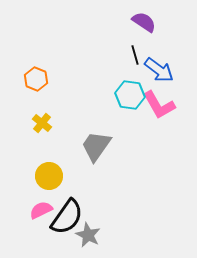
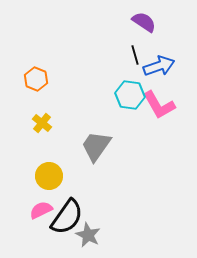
blue arrow: moved 4 px up; rotated 56 degrees counterclockwise
